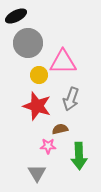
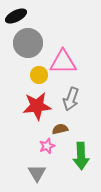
red star: rotated 24 degrees counterclockwise
pink star: moved 1 px left; rotated 21 degrees counterclockwise
green arrow: moved 2 px right
